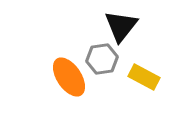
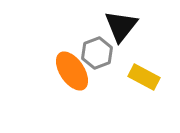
gray hexagon: moved 5 px left, 6 px up; rotated 12 degrees counterclockwise
orange ellipse: moved 3 px right, 6 px up
